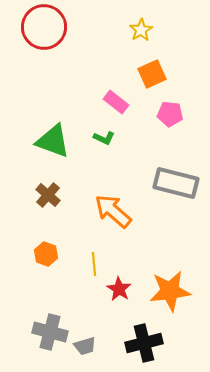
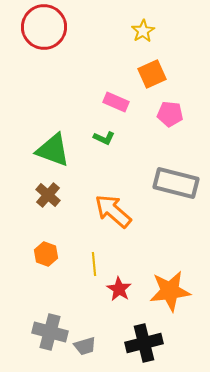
yellow star: moved 2 px right, 1 px down
pink rectangle: rotated 15 degrees counterclockwise
green triangle: moved 9 px down
